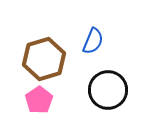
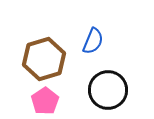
pink pentagon: moved 6 px right, 1 px down
